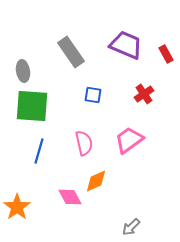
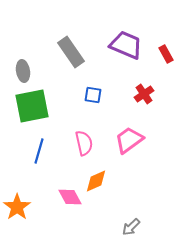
green square: rotated 15 degrees counterclockwise
